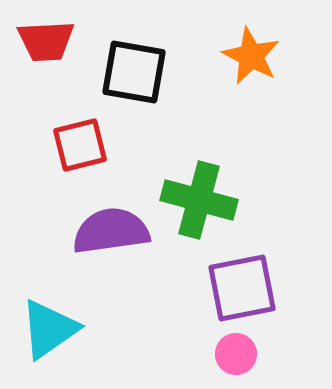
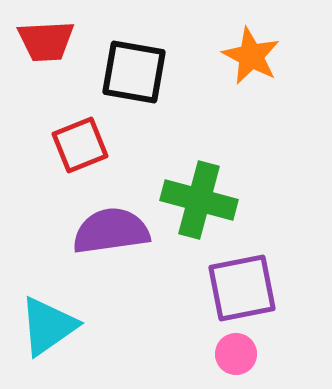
red square: rotated 8 degrees counterclockwise
cyan triangle: moved 1 px left, 3 px up
